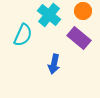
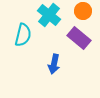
cyan semicircle: rotated 10 degrees counterclockwise
